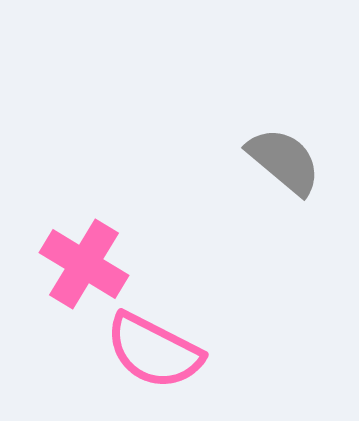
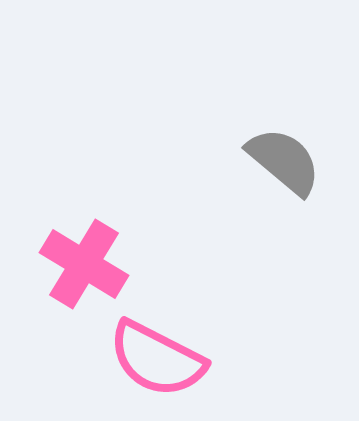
pink semicircle: moved 3 px right, 8 px down
